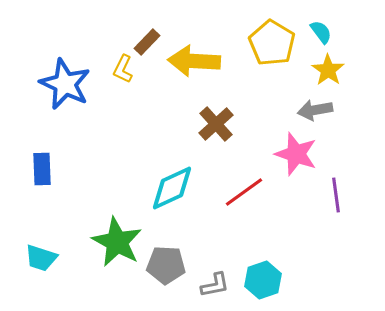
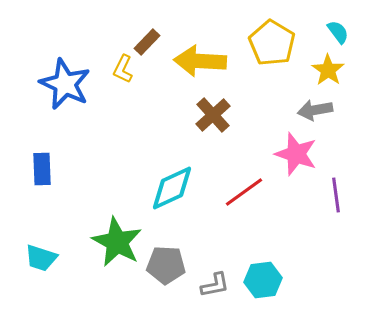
cyan semicircle: moved 17 px right
yellow arrow: moved 6 px right
brown cross: moved 3 px left, 9 px up
cyan hexagon: rotated 12 degrees clockwise
